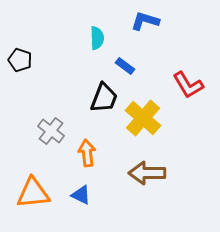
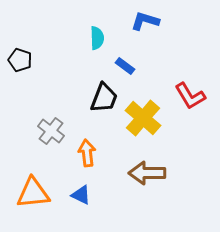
red L-shape: moved 2 px right, 11 px down
